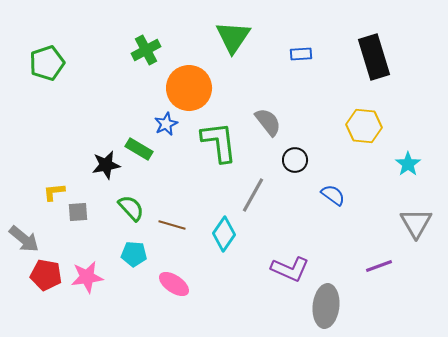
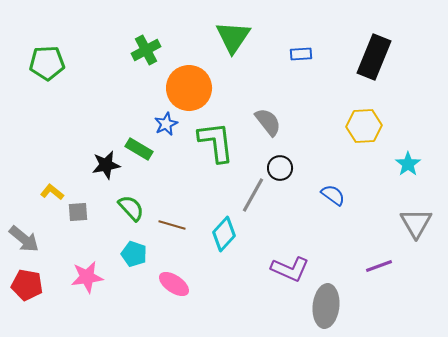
black rectangle: rotated 39 degrees clockwise
green pentagon: rotated 16 degrees clockwise
yellow hexagon: rotated 8 degrees counterclockwise
green L-shape: moved 3 px left
black circle: moved 15 px left, 8 px down
yellow L-shape: moved 2 px left; rotated 45 degrees clockwise
cyan diamond: rotated 8 degrees clockwise
cyan pentagon: rotated 15 degrees clockwise
red pentagon: moved 19 px left, 10 px down
